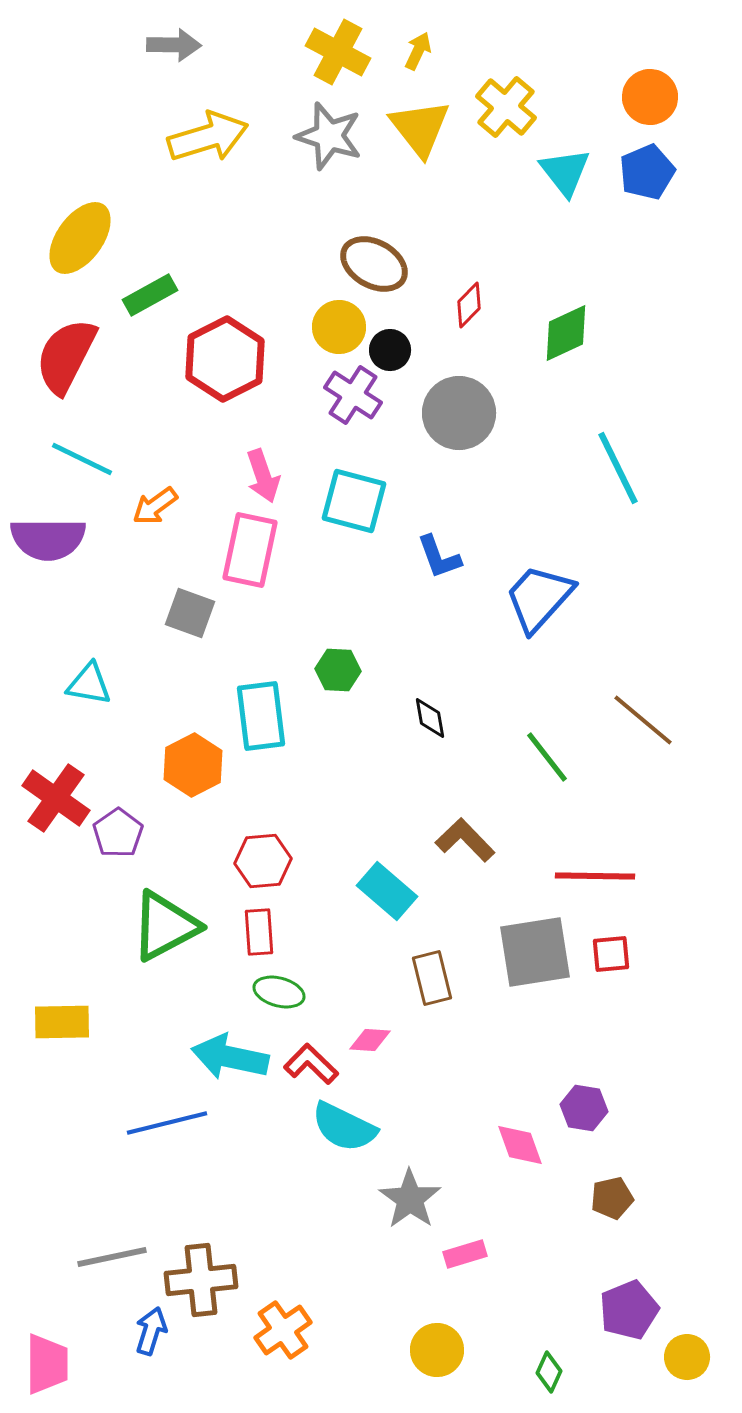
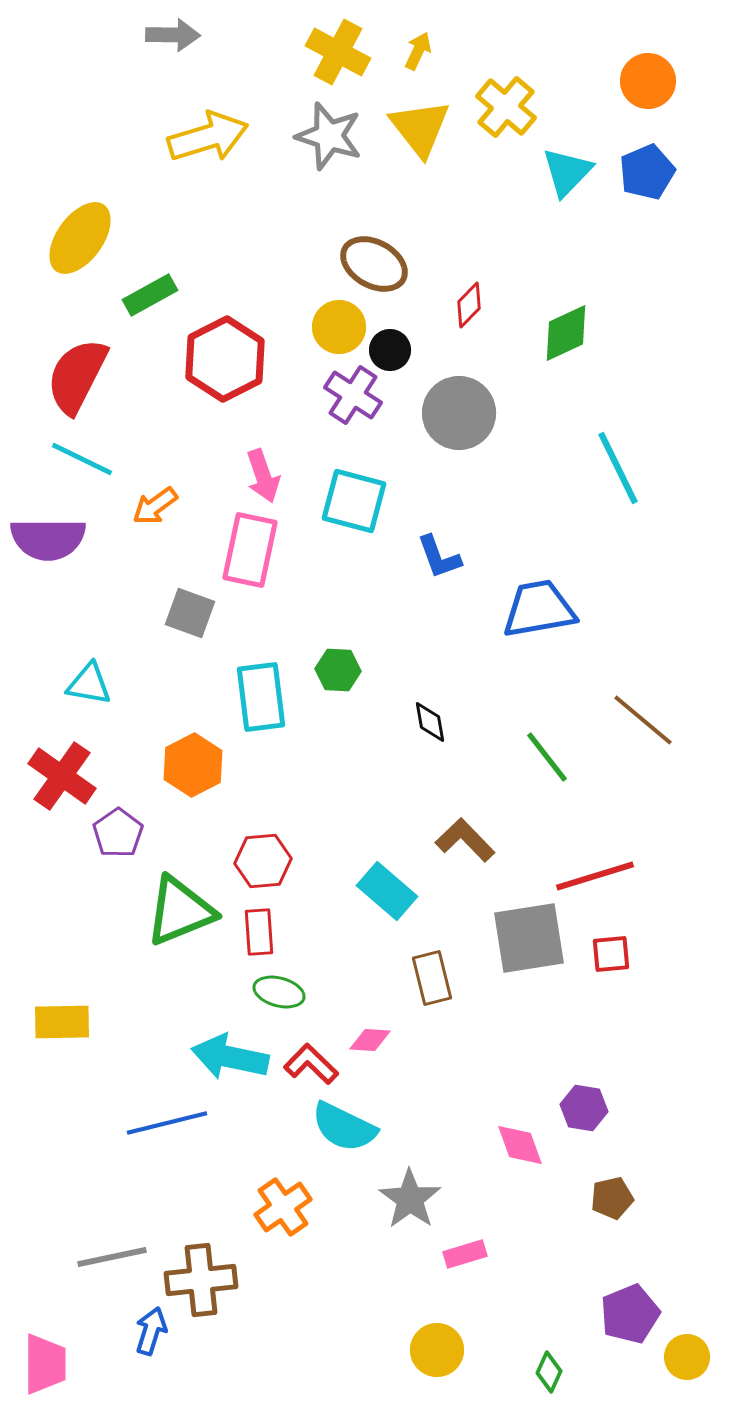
gray arrow at (174, 45): moved 1 px left, 10 px up
orange circle at (650, 97): moved 2 px left, 16 px up
cyan triangle at (565, 172): moved 2 px right; rotated 22 degrees clockwise
red semicircle at (66, 356): moved 11 px right, 20 px down
blue trapezoid at (539, 598): moved 11 px down; rotated 38 degrees clockwise
cyan rectangle at (261, 716): moved 19 px up
black diamond at (430, 718): moved 4 px down
red cross at (56, 798): moved 6 px right, 22 px up
red line at (595, 876): rotated 18 degrees counterclockwise
green triangle at (165, 926): moved 15 px right, 15 px up; rotated 6 degrees clockwise
gray square at (535, 952): moved 6 px left, 14 px up
purple pentagon at (629, 1310): moved 1 px right, 4 px down
orange cross at (283, 1330): moved 123 px up
pink trapezoid at (47, 1364): moved 2 px left
